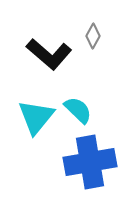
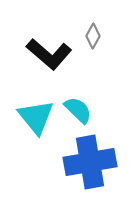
cyan triangle: rotated 18 degrees counterclockwise
